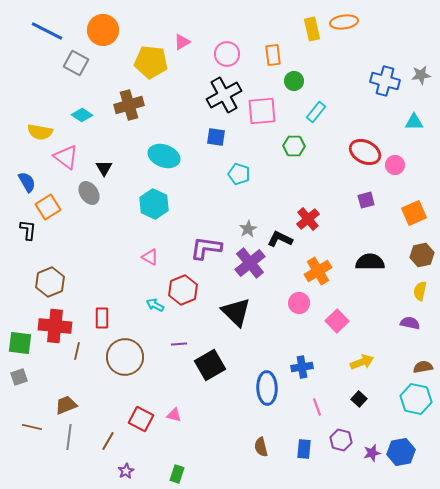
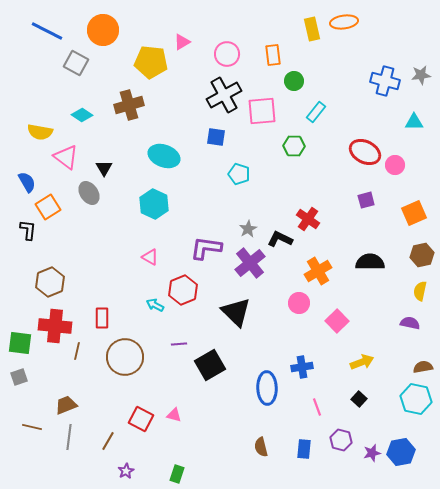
red cross at (308, 219): rotated 15 degrees counterclockwise
